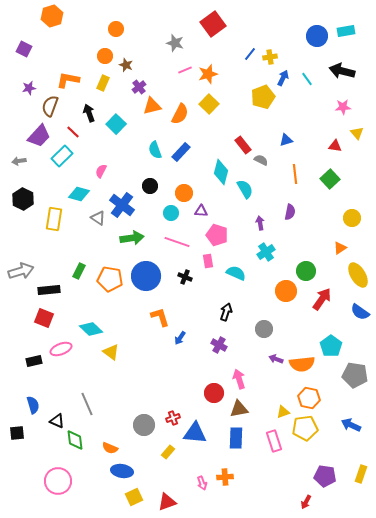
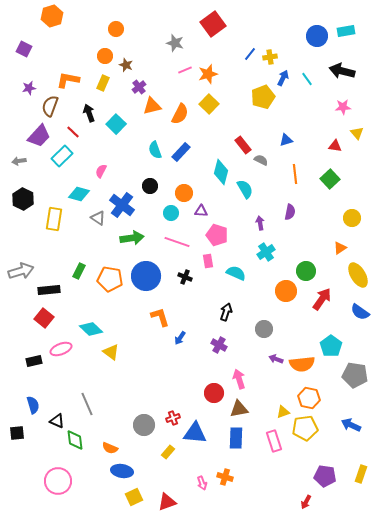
red square at (44, 318): rotated 18 degrees clockwise
orange cross at (225, 477): rotated 21 degrees clockwise
